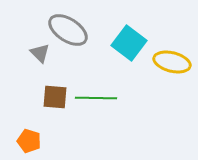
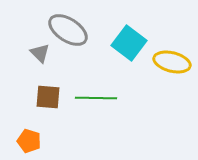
brown square: moved 7 px left
